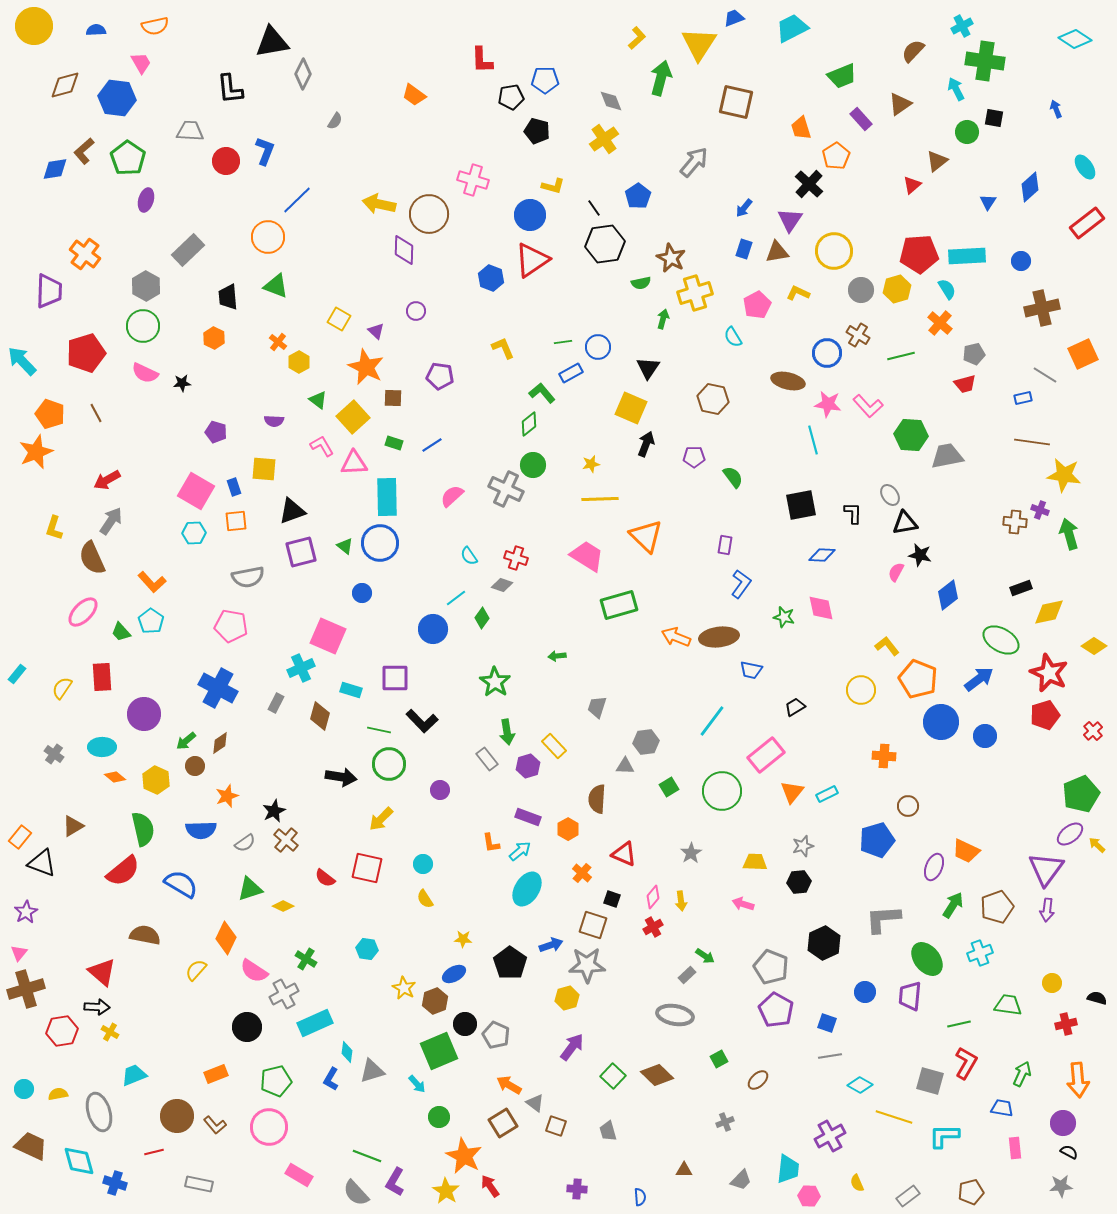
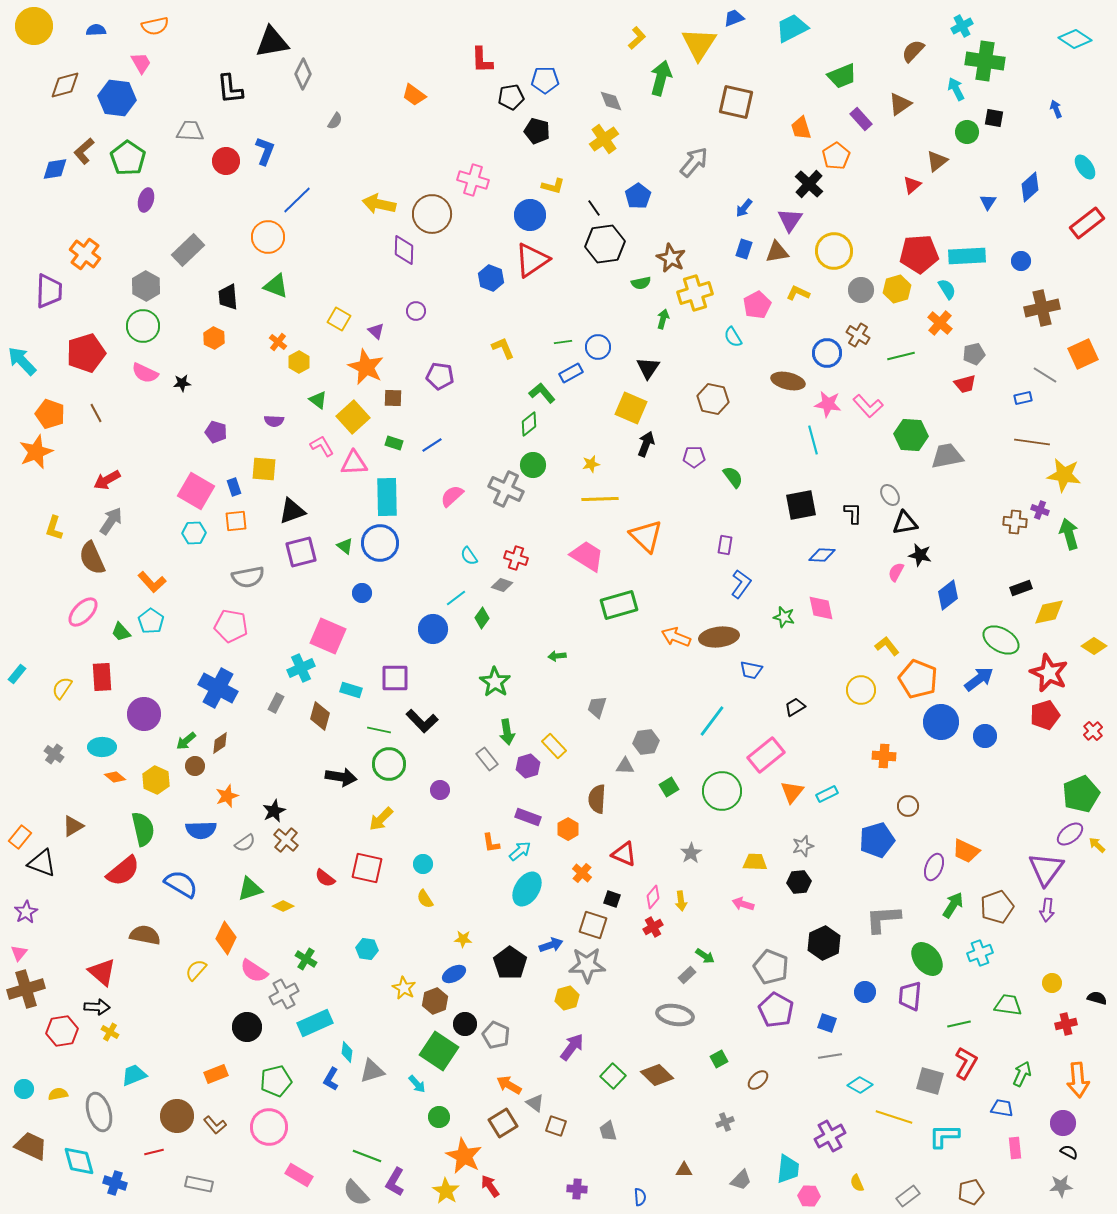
brown circle at (429, 214): moved 3 px right
green square at (439, 1051): rotated 33 degrees counterclockwise
